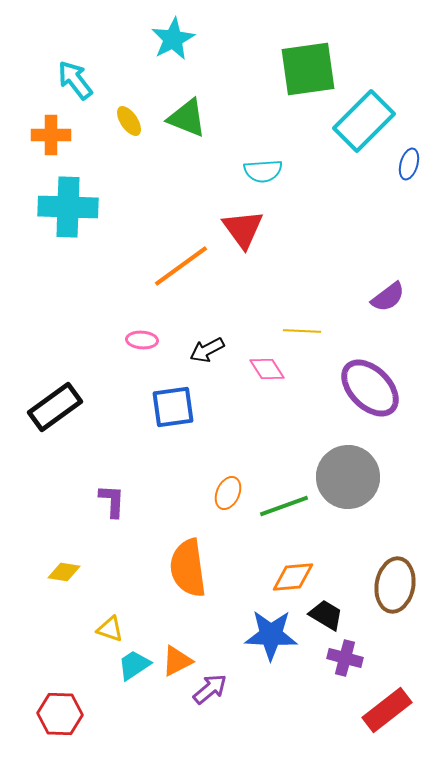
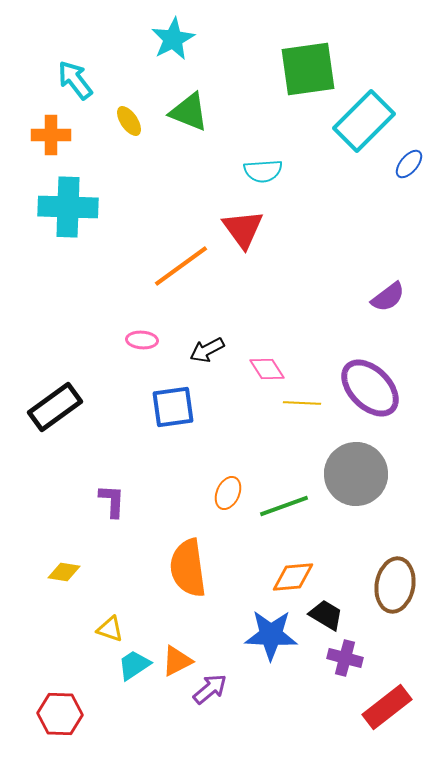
green triangle: moved 2 px right, 6 px up
blue ellipse: rotated 24 degrees clockwise
yellow line: moved 72 px down
gray circle: moved 8 px right, 3 px up
red rectangle: moved 3 px up
